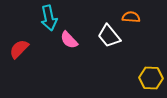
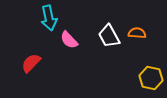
orange semicircle: moved 6 px right, 16 px down
white trapezoid: rotated 10 degrees clockwise
red semicircle: moved 12 px right, 14 px down
yellow hexagon: rotated 10 degrees clockwise
